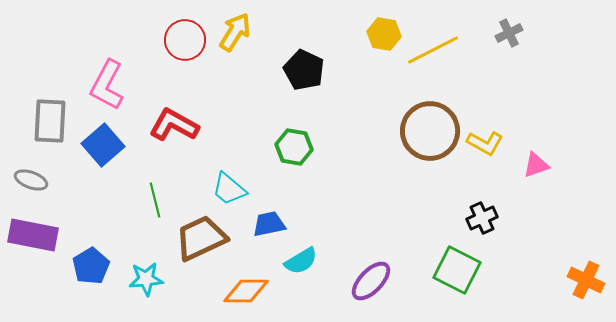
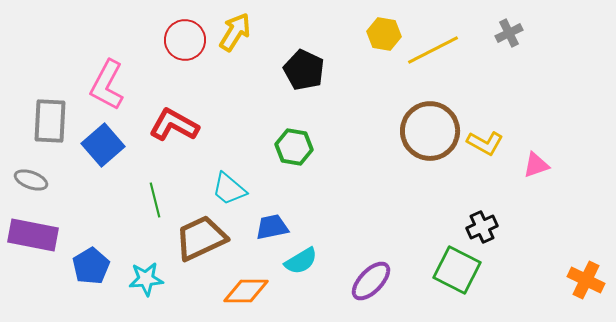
black cross: moved 9 px down
blue trapezoid: moved 3 px right, 3 px down
